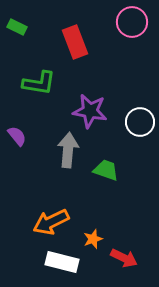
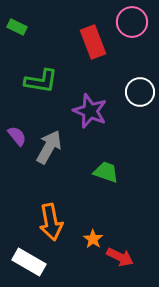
red rectangle: moved 18 px right
green L-shape: moved 2 px right, 2 px up
purple star: rotated 12 degrees clockwise
white circle: moved 30 px up
gray arrow: moved 19 px left, 3 px up; rotated 24 degrees clockwise
green trapezoid: moved 2 px down
orange arrow: rotated 75 degrees counterclockwise
orange star: rotated 18 degrees counterclockwise
red arrow: moved 4 px left, 1 px up
white rectangle: moved 33 px left; rotated 16 degrees clockwise
